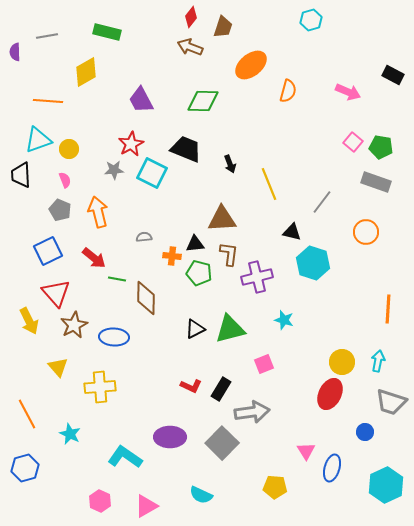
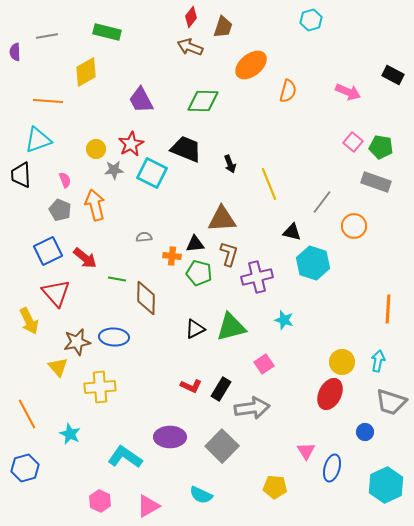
yellow circle at (69, 149): moved 27 px right
orange arrow at (98, 212): moved 3 px left, 7 px up
orange circle at (366, 232): moved 12 px left, 6 px up
brown L-shape at (229, 254): rotated 10 degrees clockwise
red arrow at (94, 258): moved 9 px left
brown star at (74, 325): moved 3 px right, 17 px down; rotated 16 degrees clockwise
green triangle at (230, 329): moved 1 px right, 2 px up
pink square at (264, 364): rotated 12 degrees counterclockwise
gray arrow at (252, 412): moved 4 px up
gray square at (222, 443): moved 3 px down
pink triangle at (146, 506): moved 2 px right
